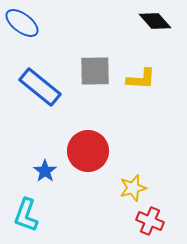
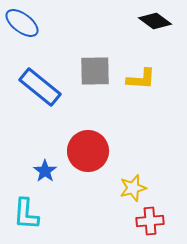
black diamond: rotated 12 degrees counterclockwise
cyan L-shape: moved 1 px up; rotated 16 degrees counterclockwise
red cross: rotated 28 degrees counterclockwise
